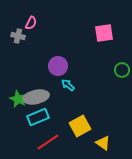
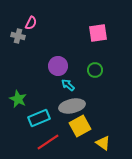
pink square: moved 6 px left
green circle: moved 27 px left
gray ellipse: moved 36 px right, 9 px down
cyan rectangle: moved 1 px right, 1 px down
